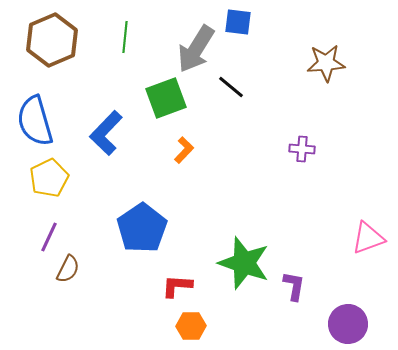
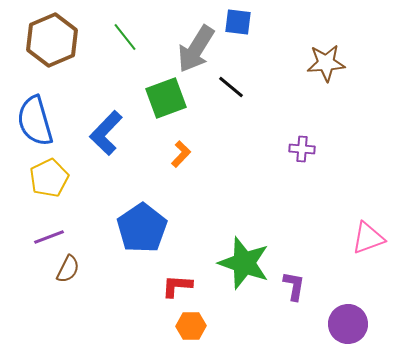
green line: rotated 44 degrees counterclockwise
orange L-shape: moved 3 px left, 4 px down
purple line: rotated 44 degrees clockwise
